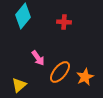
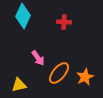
cyan diamond: rotated 15 degrees counterclockwise
orange ellipse: moved 1 px left, 1 px down
yellow triangle: rotated 28 degrees clockwise
